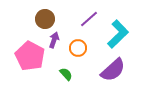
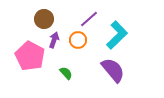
brown circle: moved 1 px left
cyan L-shape: moved 1 px left, 1 px down
orange circle: moved 8 px up
purple semicircle: rotated 88 degrees counterclockwise
green semicircle: moved 1 px up
